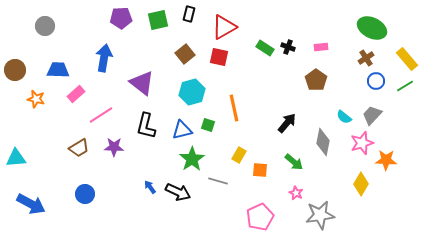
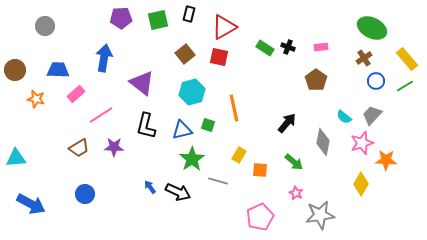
brown cross at (366, 58): moved 2 px left
